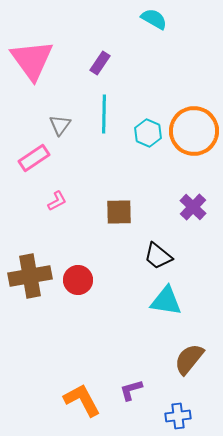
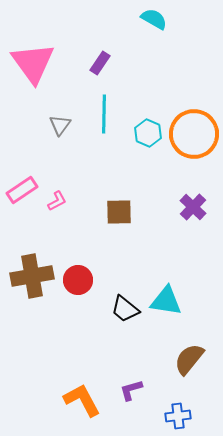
pink triangle: moved 1 px right, 3 px down
orange circle: moved 3 px down
pink rectangle: moved 12 px left, 32 px down
black trapezoid: moved 33 px left, 53 px down
brown cross: moved 2 px right
